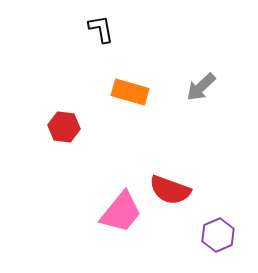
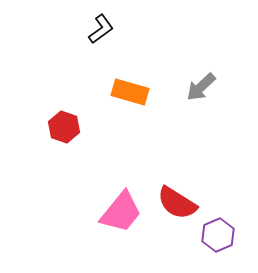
black L-shape: rotated 64 degrees clockwise
red hexagon: rotated 12 degrees clockwise
red semicircle: moved 7 px right, 13 px down; rotated 12 degrees clockwise
